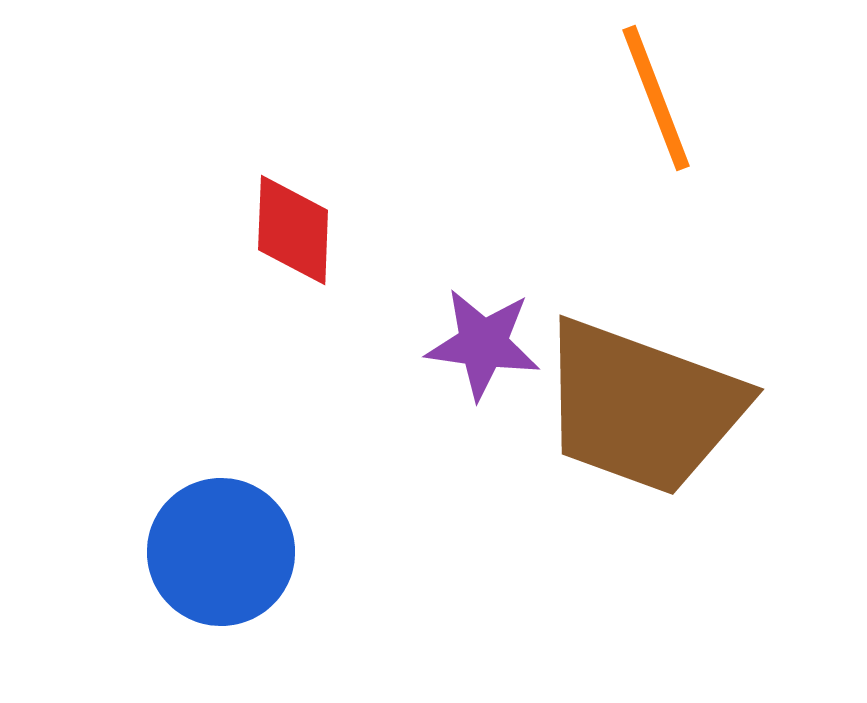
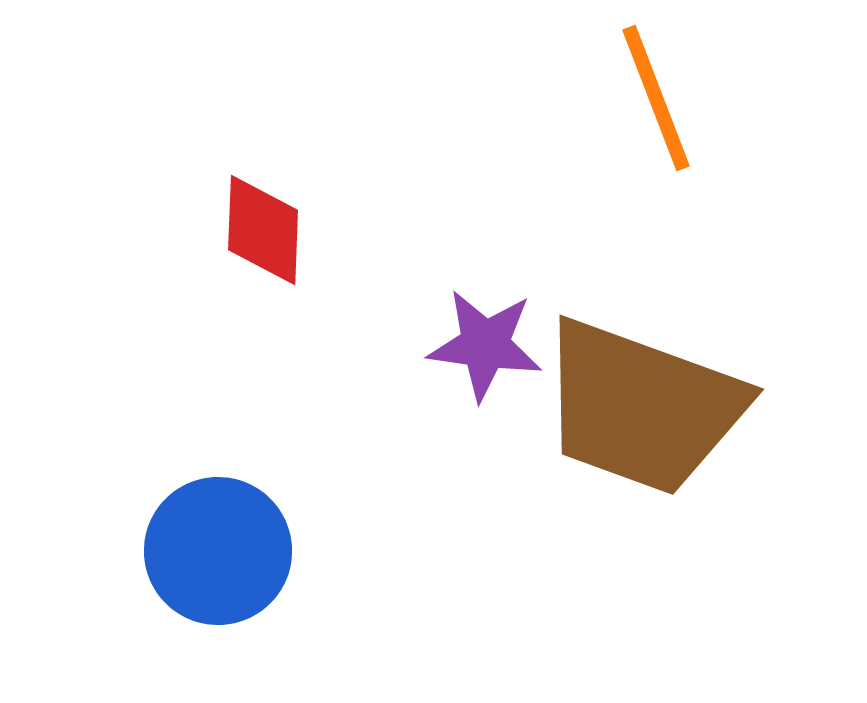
red diamond: moved 30 px left
purple star: moved 2 px right, 1 px down
blue circle: moved 3 px left, 1 px up
